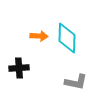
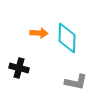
orange arrow: moved 3 px up
black cross: rotated 18 degrees clockwise
